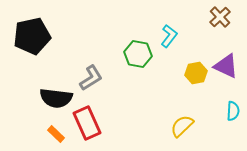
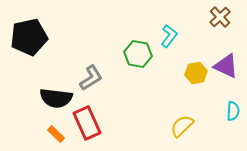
black pentagon: moved 3 px left, 1 px down
